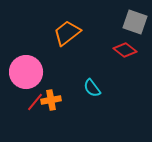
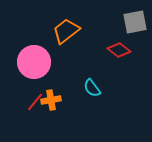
gray square: rotated 30 degrees counterclockwise
orange trapezoid: moved 1 px left, 2 px up
red diamond: moved 6 px left
pink circle: moved 8 px right, 10 px up
